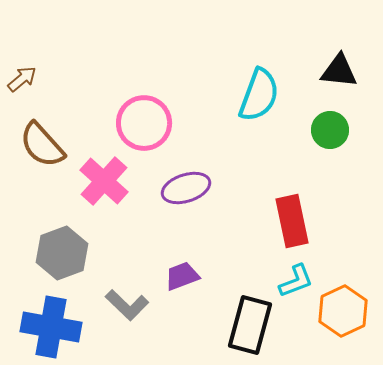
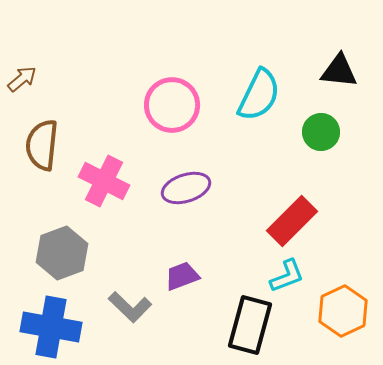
cyan semicircle: rotated 6 degrees clockwise
pink circle: moved 28 px right, 18 px up
green circle: moved 9 px left, 2 px down
brown semicircle: rotated 48 degrees clockwise
pink cross: rotated 15 degrees counterclockwise
red rectangle: rotated 57 degrees clockwise
cyan L-shape: moved 9 px left, 5 px up
gray L-shape: moved 3 px right, 2 px down
